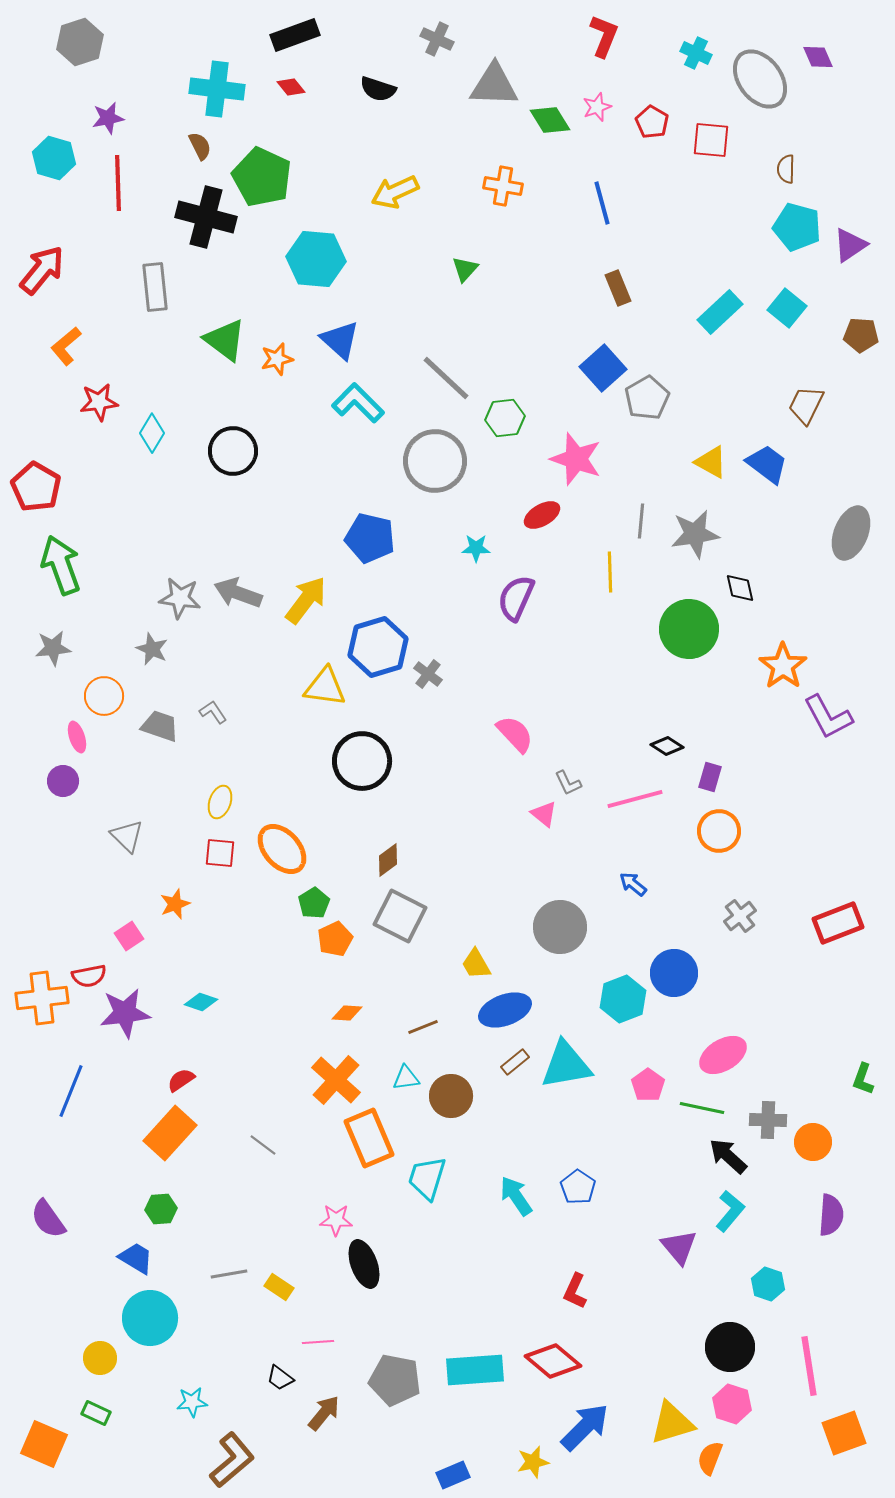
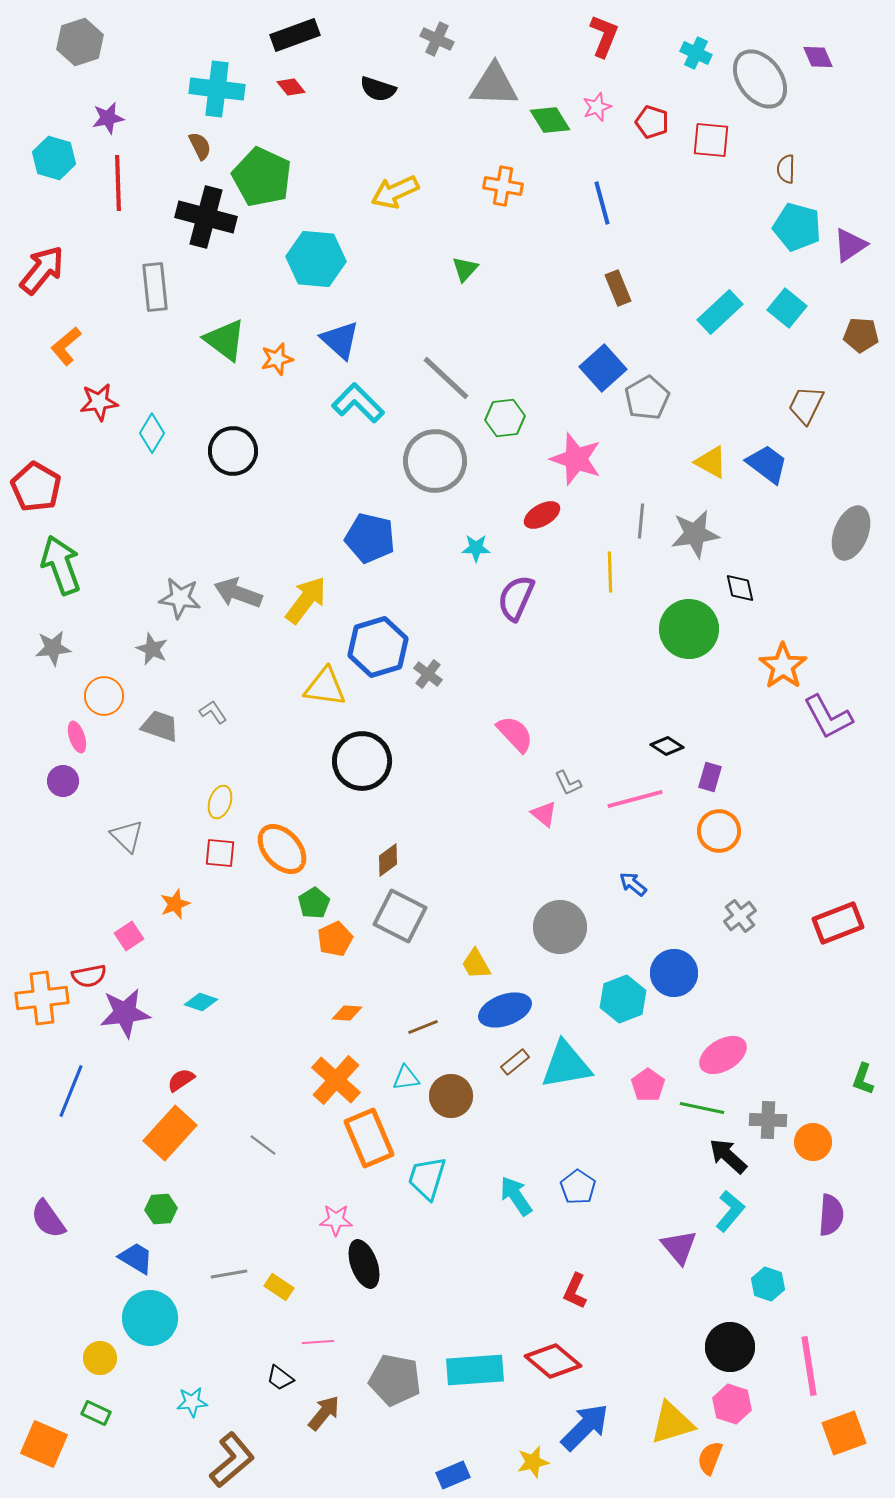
red pentagon at (652, 122): rotated 12 degrees counterclockwise
